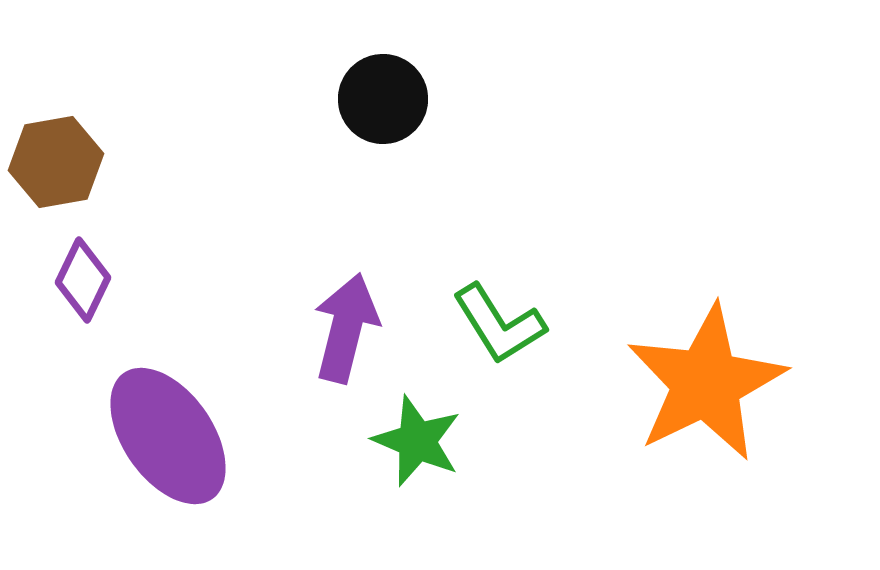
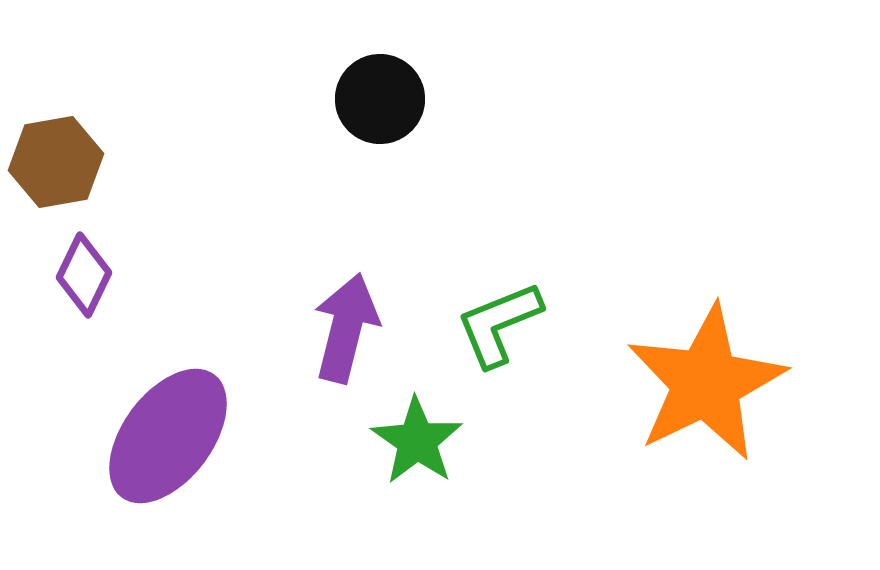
black circle: moved 3 px left
purple diamond: moved 1 px right, 5 px up
green L-shape: rotated 100 degrees clockwise
purple ellipse: rotated 72 degrees clockwise
green star: rotated 12 degrees clockwise
